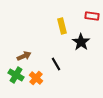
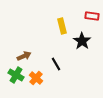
black star: moved 1 px right, 1 px up
